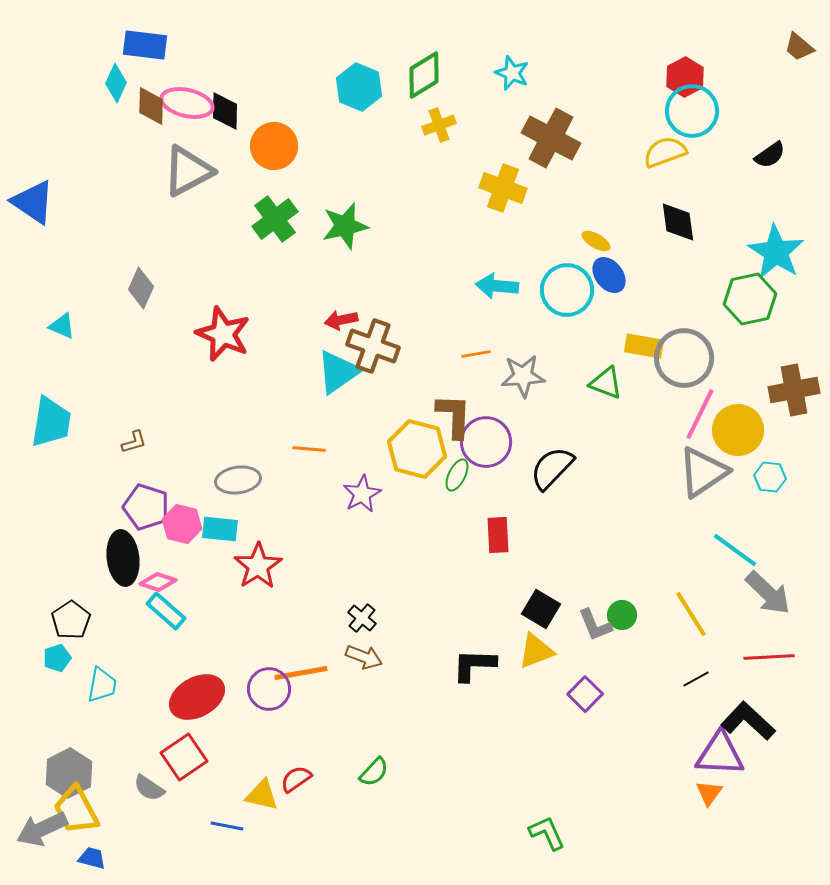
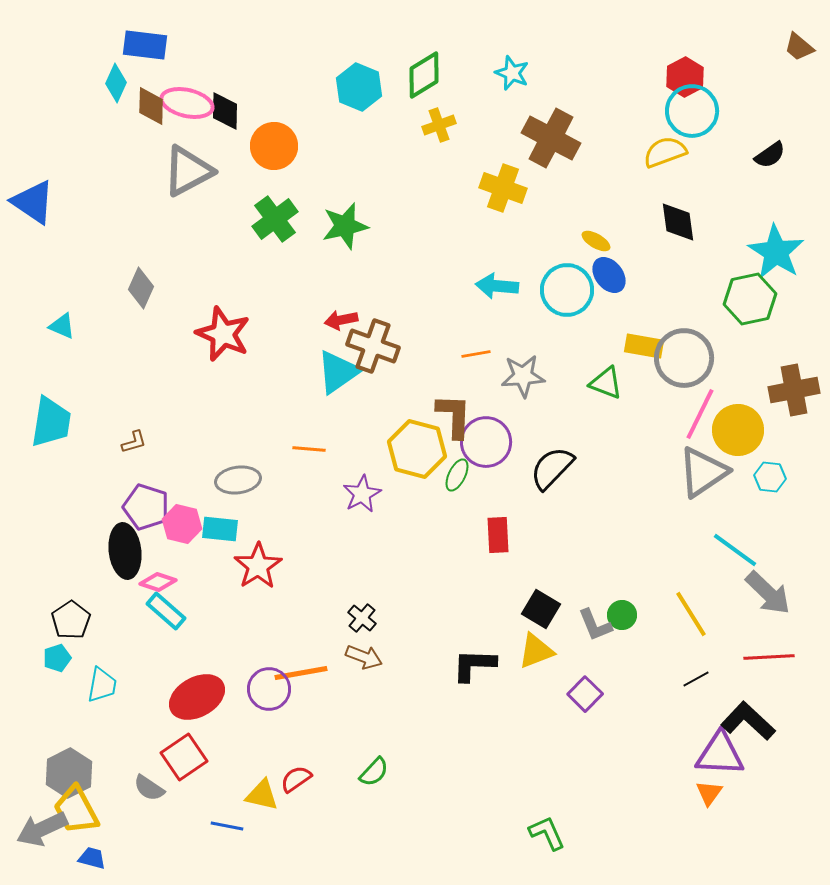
black ellipse at (123, 558): moved 2 px right, 7 px up
